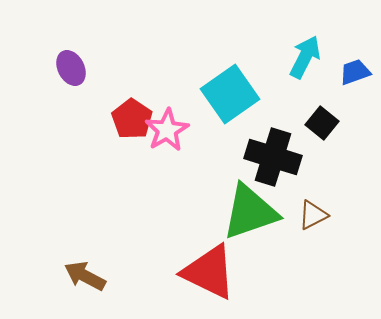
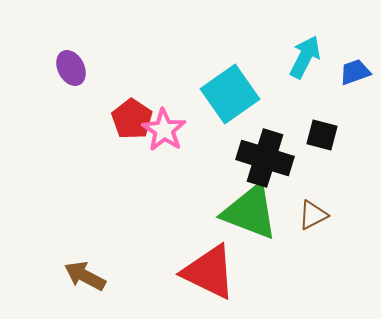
black square: moved 12 px down; rotated 24 degrees counterclockwise
pink star: moved 3 px left; rotated 9 degrees counterclockwise
black cross: moved 8 px left, 1 px down
green triangle: rotated 40 degrees clockwise
